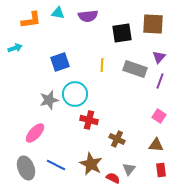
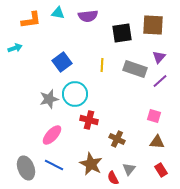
brown square: moved 1 px down
blue square: moved 2 px right; rotated 18 degrees counterclockwise
purple line: rotated 28 degrees clockwise
gray star: moved 1 px up
pink square: moved 5 px left; rotated 16 degrees counterclockwise
pink ellipse: moved 17 px right, 2 px down
brown triangle: moved 1 px right, 3 px up
blue line: moved 2 px left
red rectangle: rotated 24 degrees counterclockwise
red semicircle: rotated 144 degrees counterclockwise
